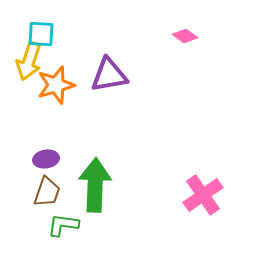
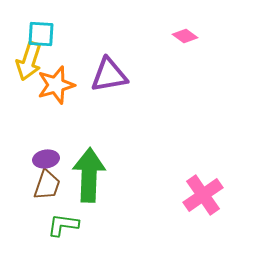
green arrow: moved 6 px left, 10 px up
brown trapezoid: moved 7 px up
